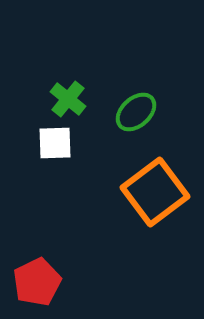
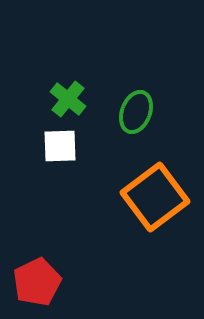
green ellipse: rotated 27 degrees counterclockwise
white square: moved 5 px right, 3 px down
orange square: moved 5 px down
